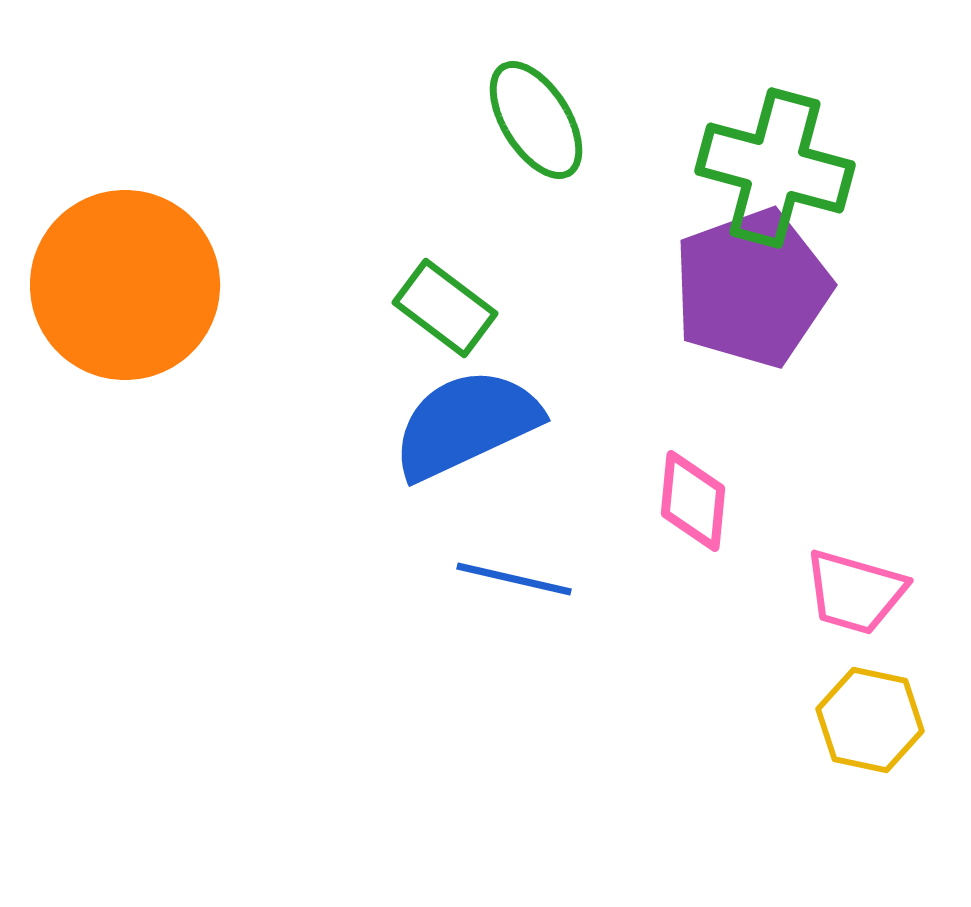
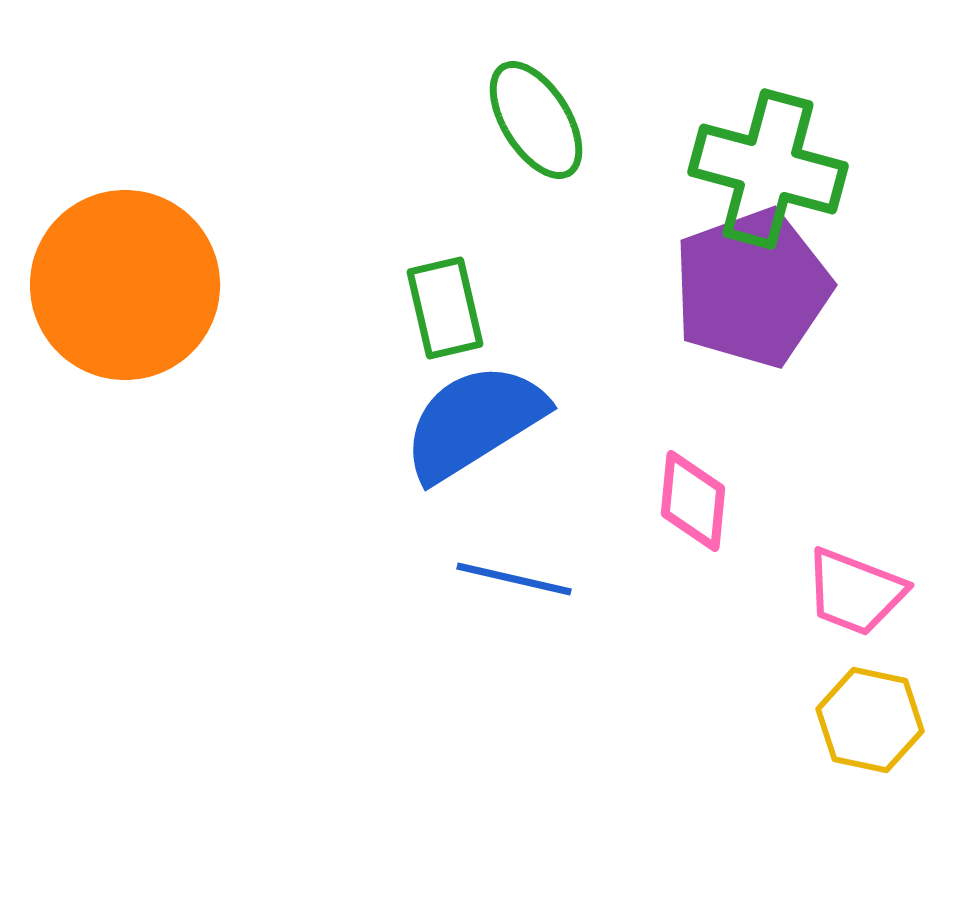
green cross: moved 7 px left, 1 px down
green rectangle: rotated 40 degrees clockwise
blue semicircle: moved 8 px right, 2 px up; rotated 7 degrees counterclockwise
pink trapezoid: rotated 5 degrees clockwise
